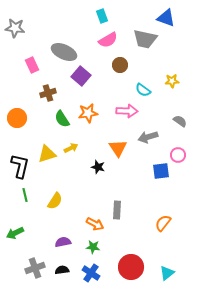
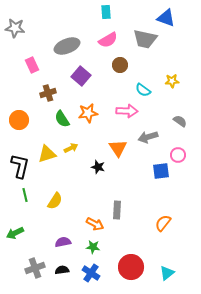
cyan rectangle: moved 4 px right, 4 px up; rotated 16 degrees clockwise
gray ellipse: moved 3 px right, 6 px up; rotated 45 degrees counterclockwise
orange circle: moved 2 px right, 2 px down
